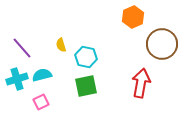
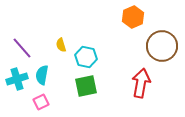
brown circle: moved 2 px down
cyan semicircle: rotated 66 degrees counterclockwise
